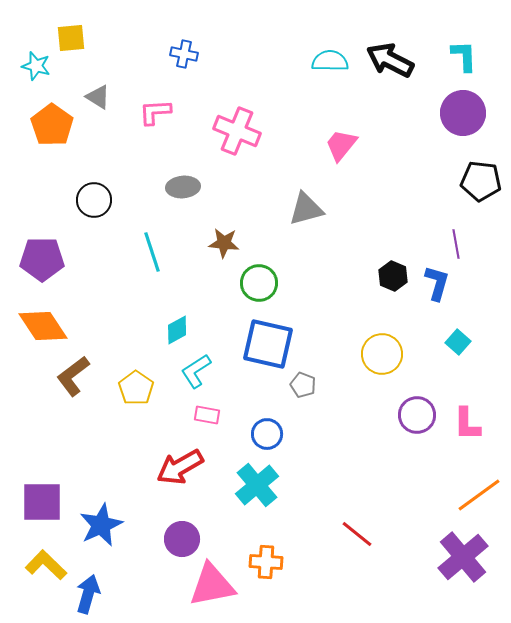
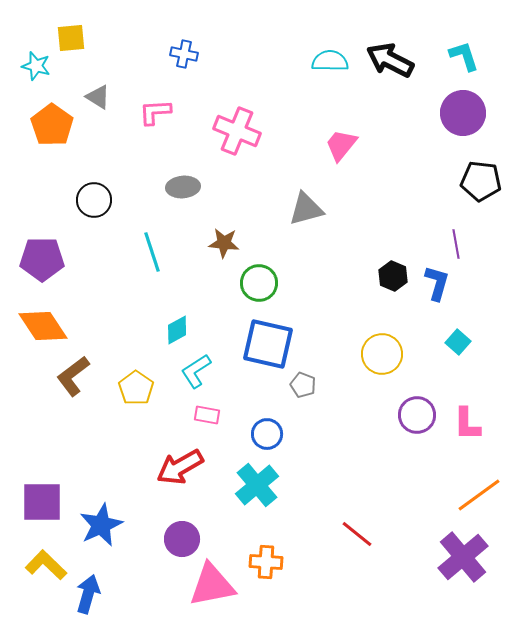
cyan L-shape at (464, 56): rotated 16 degrees counterclockwise
